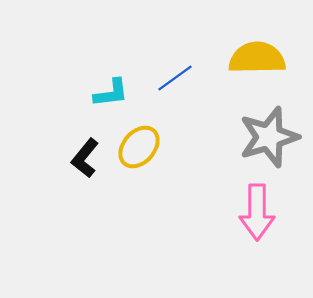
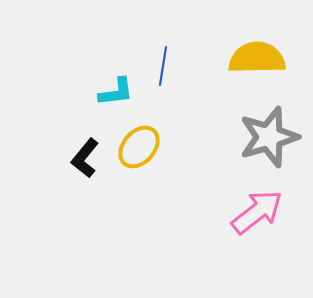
blue line: moved 12 px left, 12 px up; rotated 45 degrees counterclockwise
cyan L-shape: moved 5 px right, 1 px up
pink arrow: rotated 128 degrees counterclockwise
